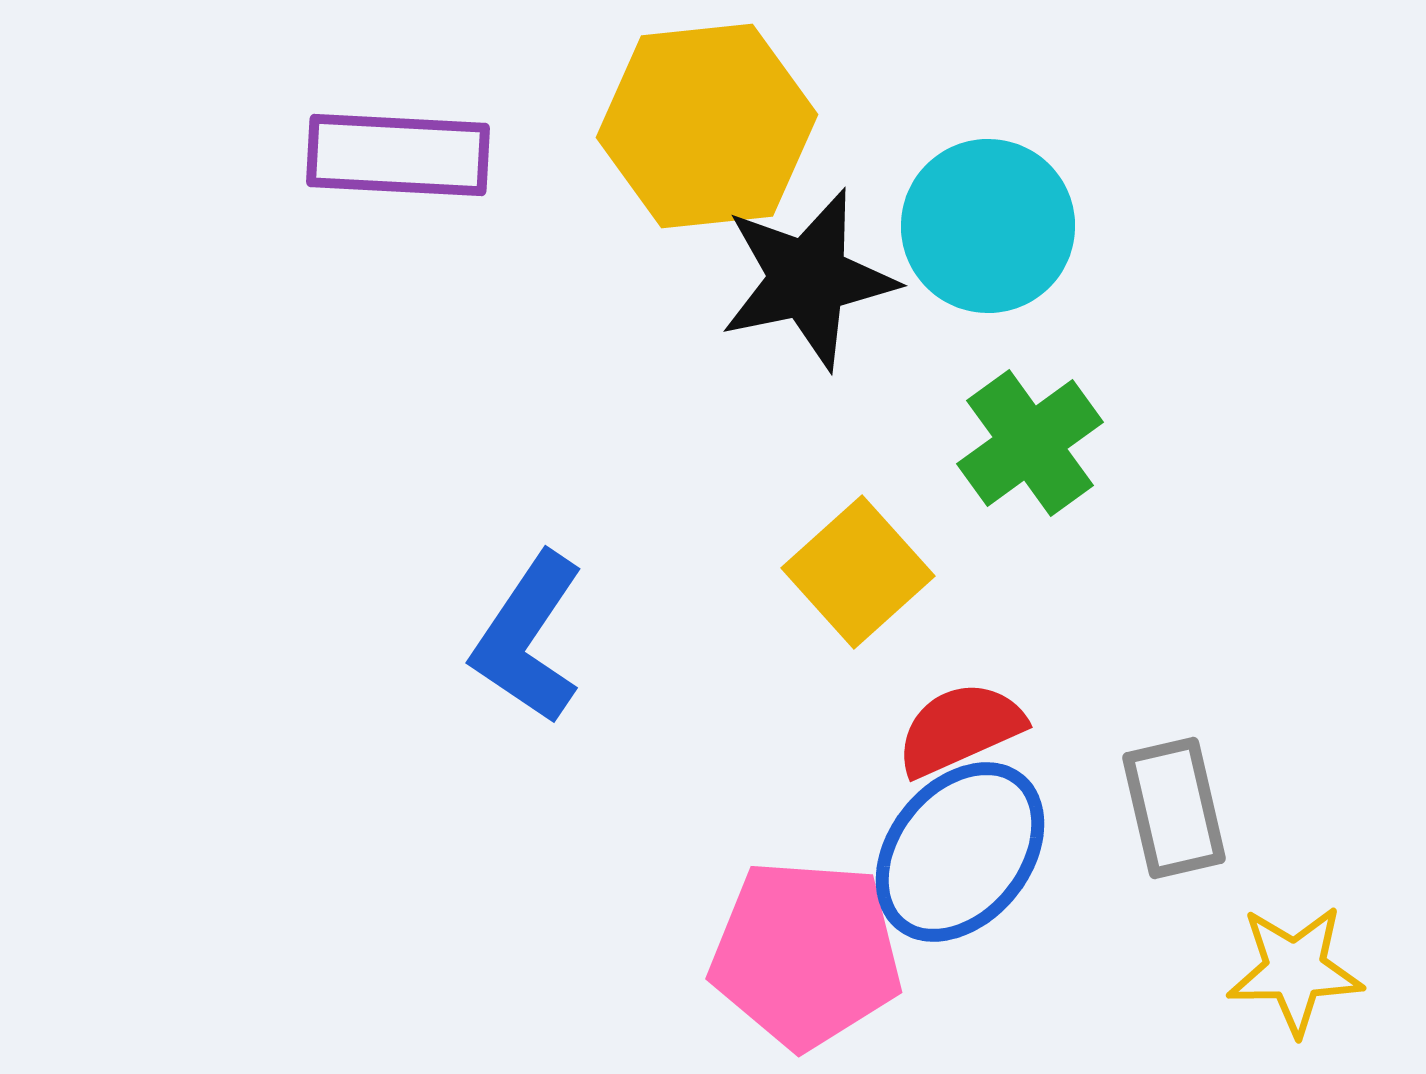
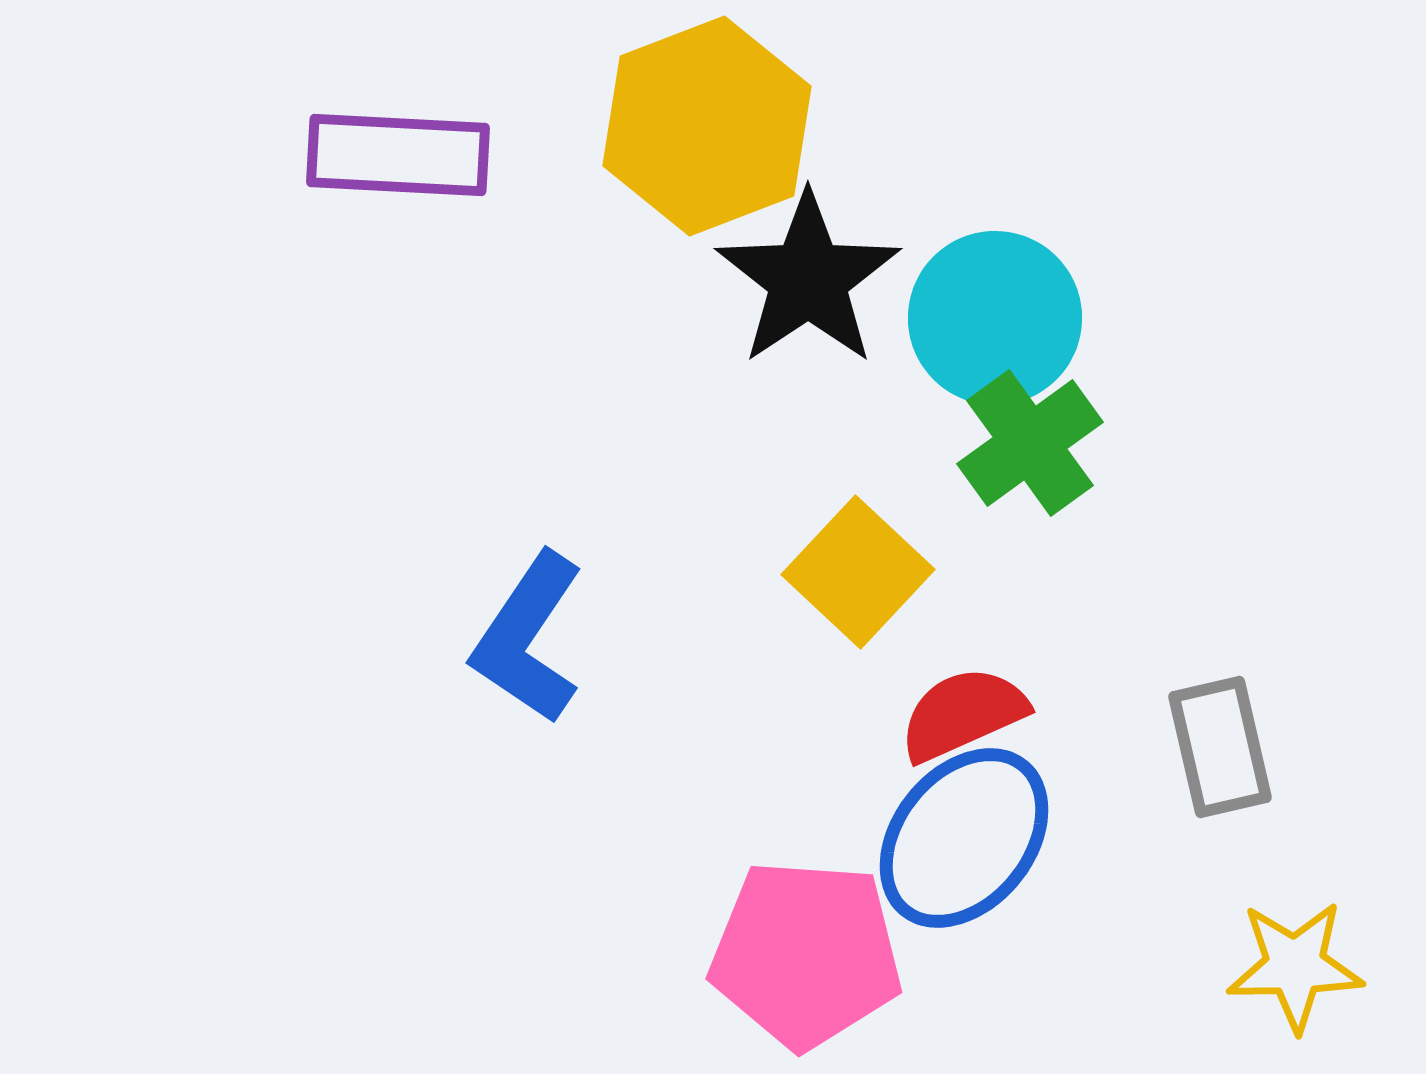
yellow hexagon: rotated 15 degrees counterclockwise
cyan circle: moved 7 px right, 92 px down
black star: rotated 22 degrees counterclockwise
yellow square: rotated 5 degrees counterclockwise
red semicircle: moved 3 px right, 15 px up
gray rectangle: moved 46 px right, 61 px up
blue ellipse: moved 4 px right, 14 px up
yellow star: moved 4 px up
